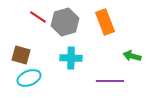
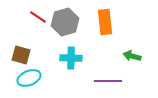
orange rectangle: rotated 15 degrees clockwise
purple line: moved 2 px left
